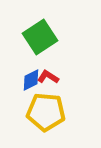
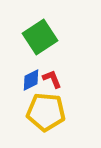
red L-shape: moved 4 px right, 2 px down; rotated 35 degrees clockwise
